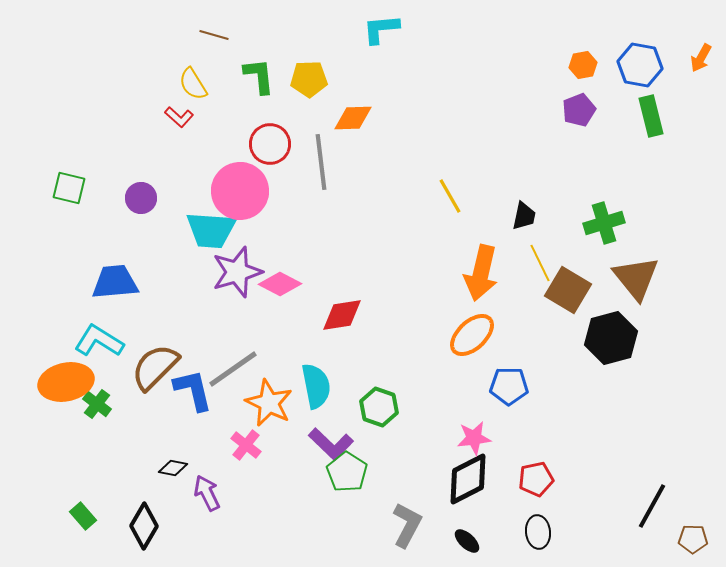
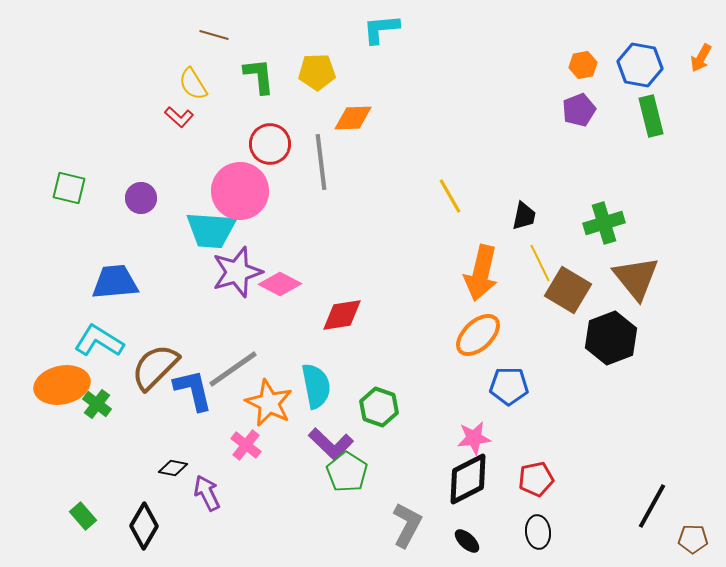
yellow pentagon at (309, 79): moved 8 px right, 7 px up
orange ellipse at (472, 335): moved 6 px right
black hexagon at (611, 338): rotated 6 degrees counterclockwise
orange ellipse at (66, 382): moved 4 px left, 3 px down
